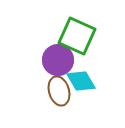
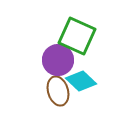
cyan diamond: rotated 16 degrees counterclockwise
brown ellipse: moved 1 px left
